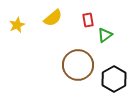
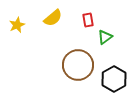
green triangle: moved 2 px down
